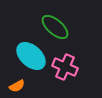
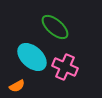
cyan ellipse: moved 1 px right, 1 px down
